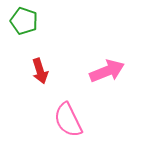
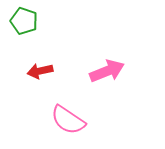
red arrow: rotated 95 degrees clockwise
pink semicircle: rotated 30 degrees counterclockwise
